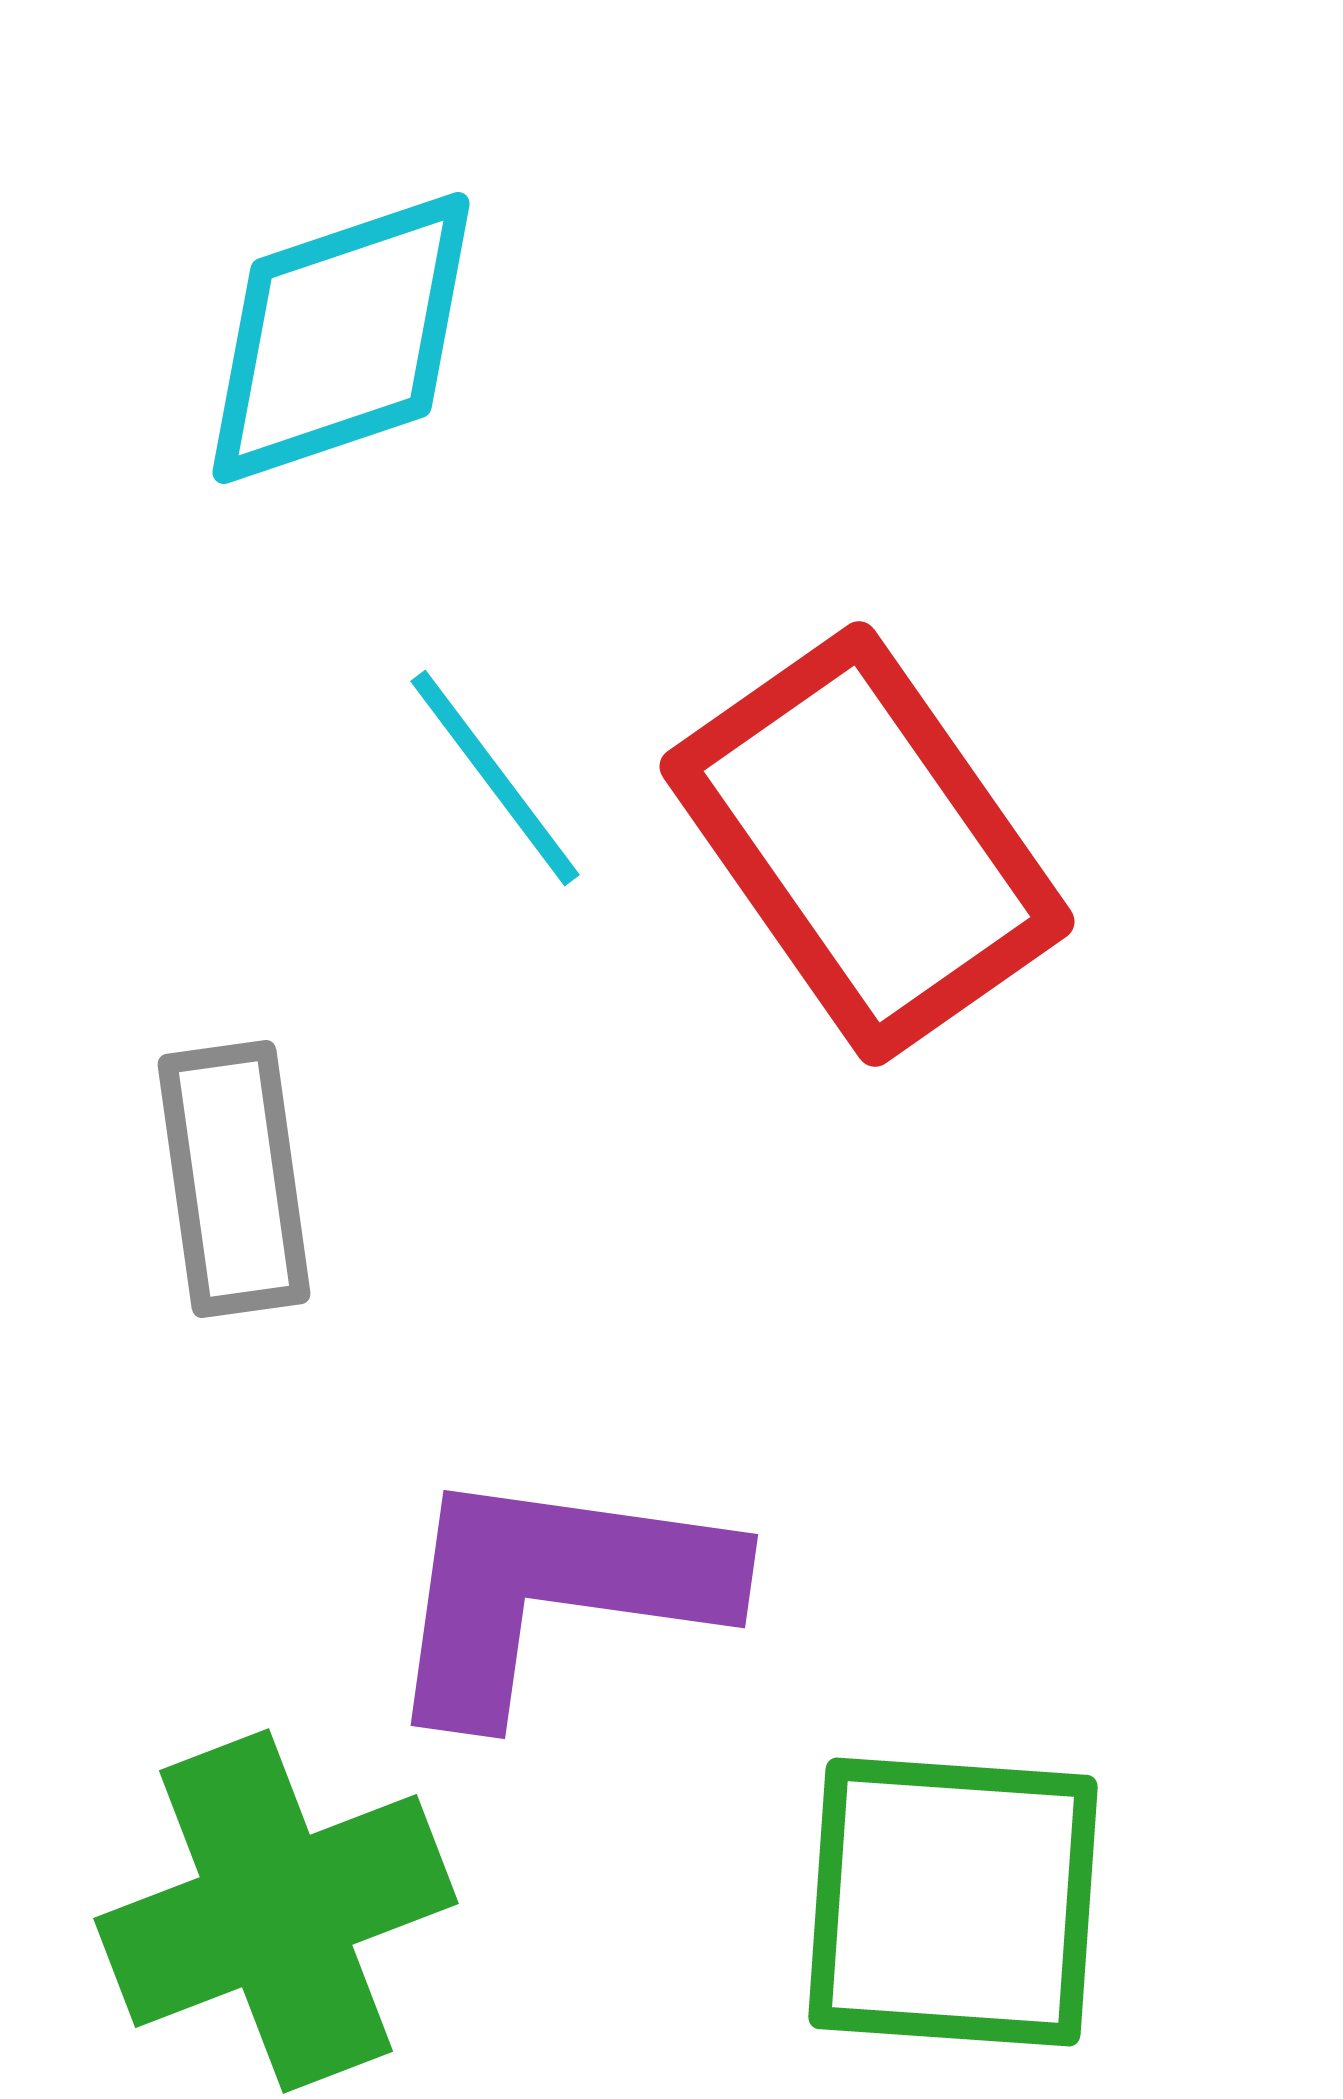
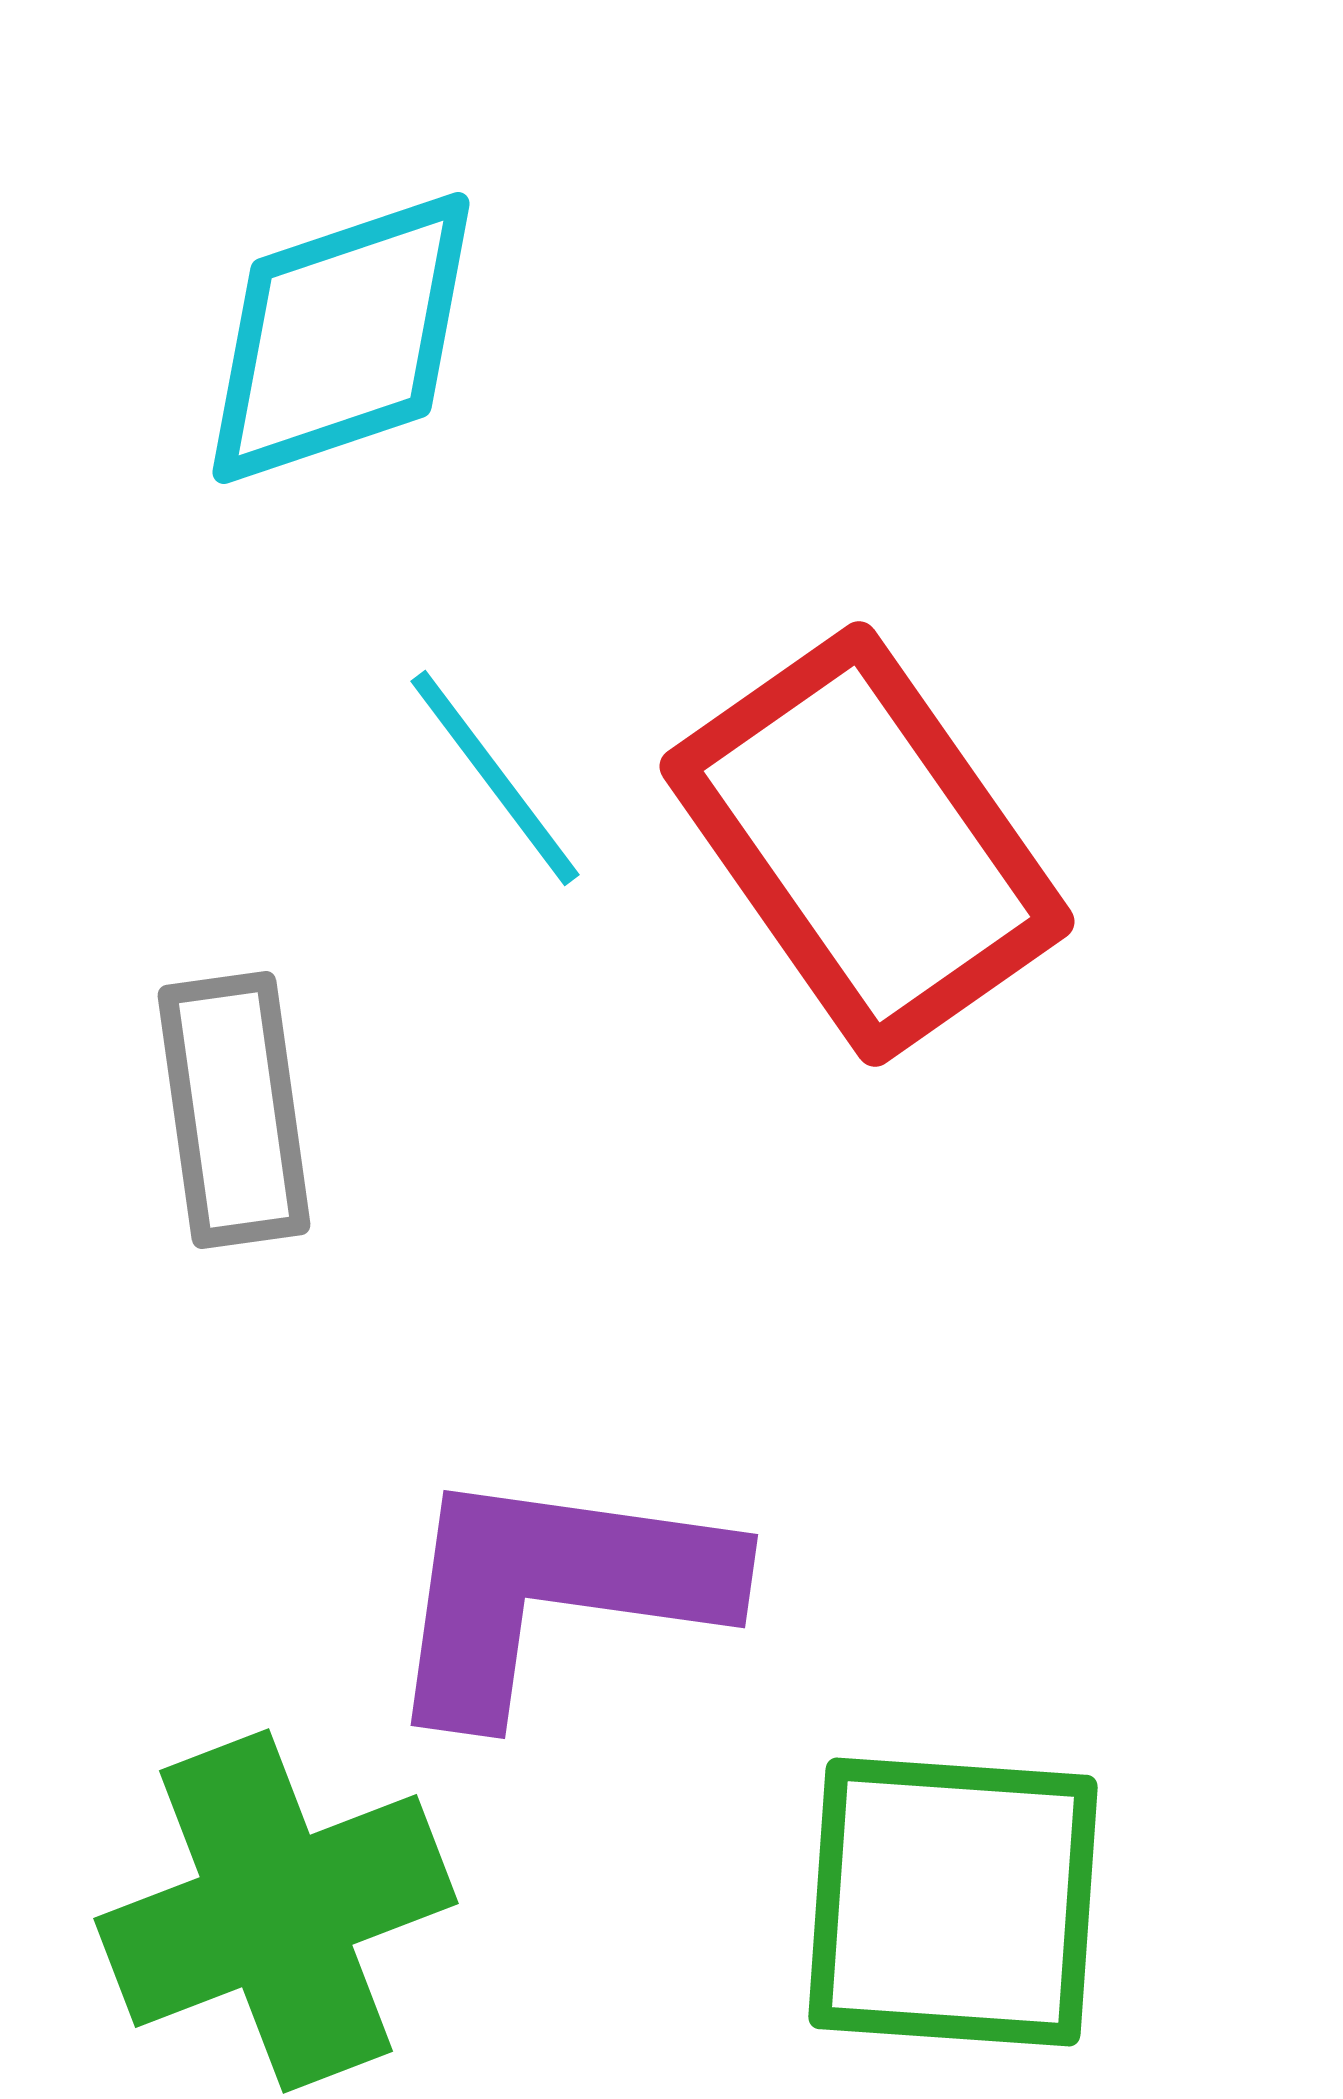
gray rectangle: moved 69 px up
